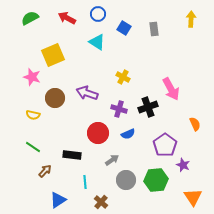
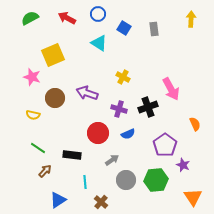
cyan triangle: moved 2 px right, 1 px down
green line: moved 5 px right, 1 px down
